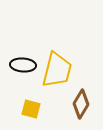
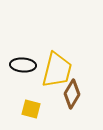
brown diamond: moved 9 px left, 10 px up
